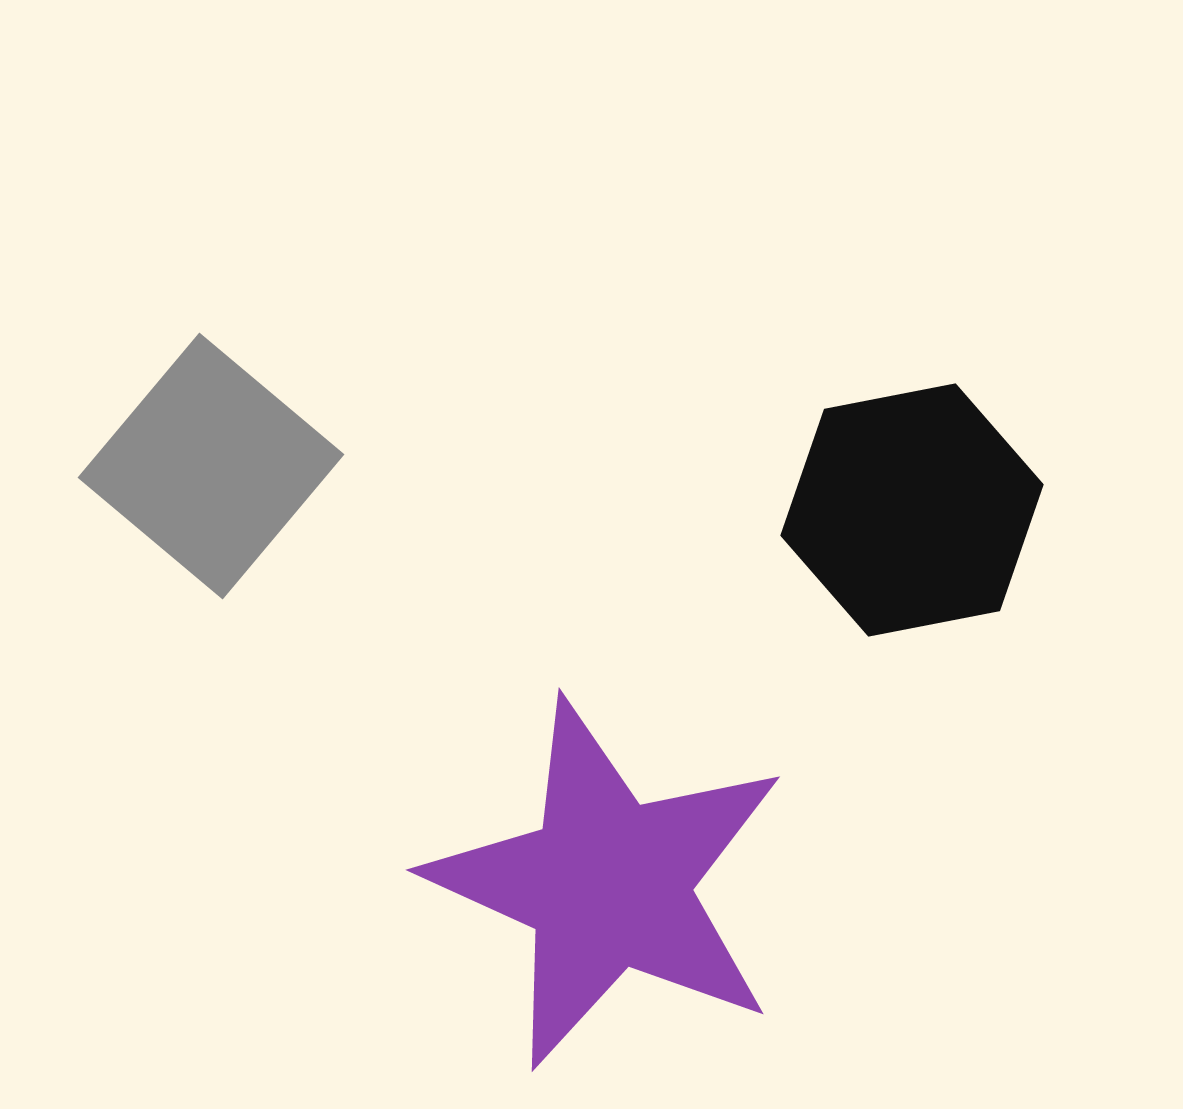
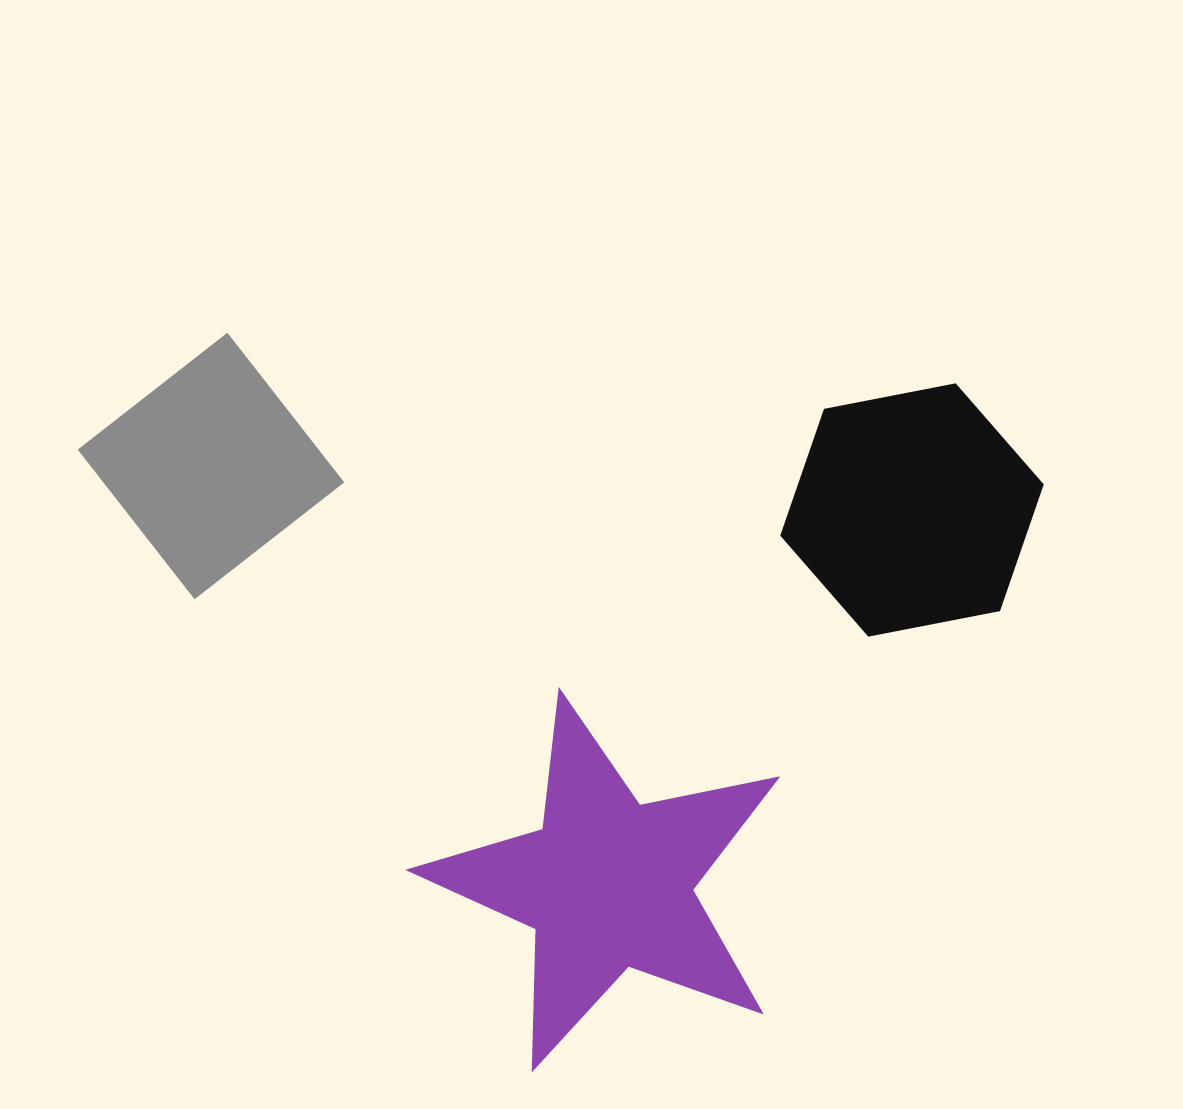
gray square: rotated 12 degrees clockwise
